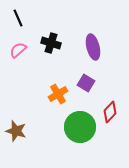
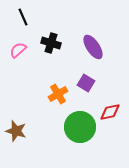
black line: moved 5 px right, 1 px up
purple ellipse: rotated 20 degrees counterclockwise
red diamond: rotated 35 degrees clockwise
